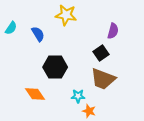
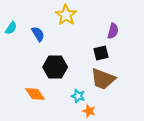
yellow star: rotated 25 degrees clockwise
black square: rotated 21 degrees clockwise
cyan star: rotated 16 degrees clockwise
